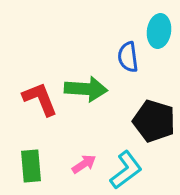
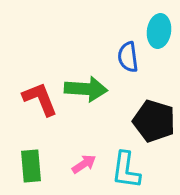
cyan L-shape: rotated 135 degrees clockwise
